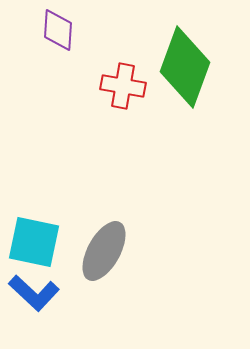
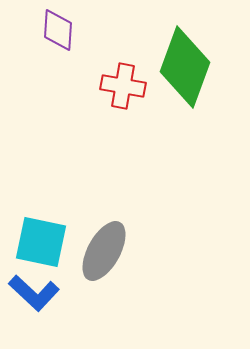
cyan square: moved 7 px right
